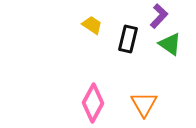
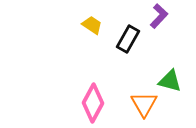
black rectangle: rotated 16 degrees clockwise
green triangle: moved 37 px down; rotated 20 degrees counterclockwise
